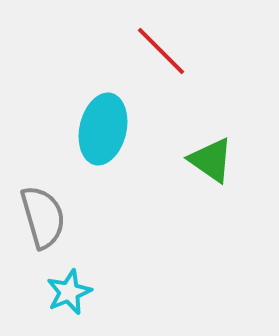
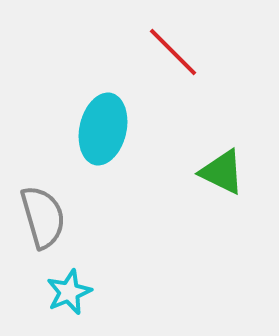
red line: moved 12 px right, 1 px down
green triangle: moved 11 px right, 12 px down; rotated 9 degrees counterclockwise
